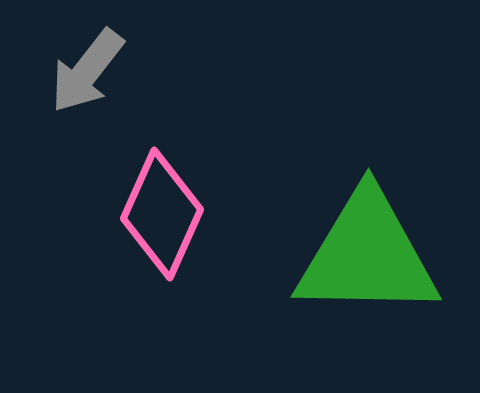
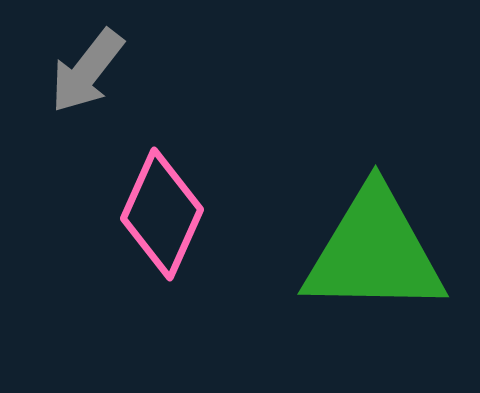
green triangle: moved 7 px right, 3 px up
